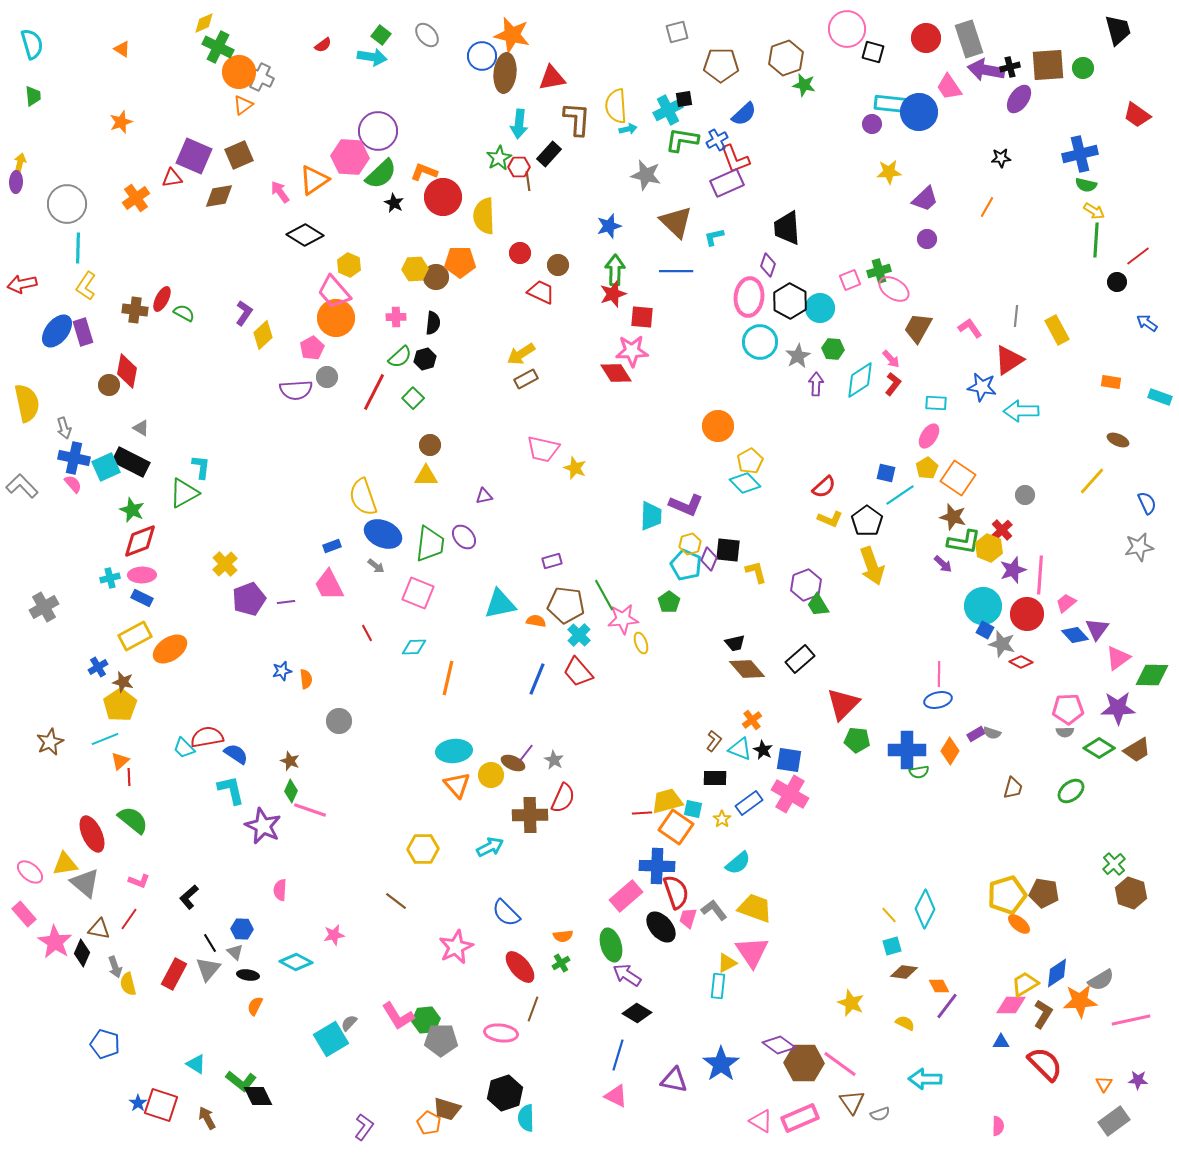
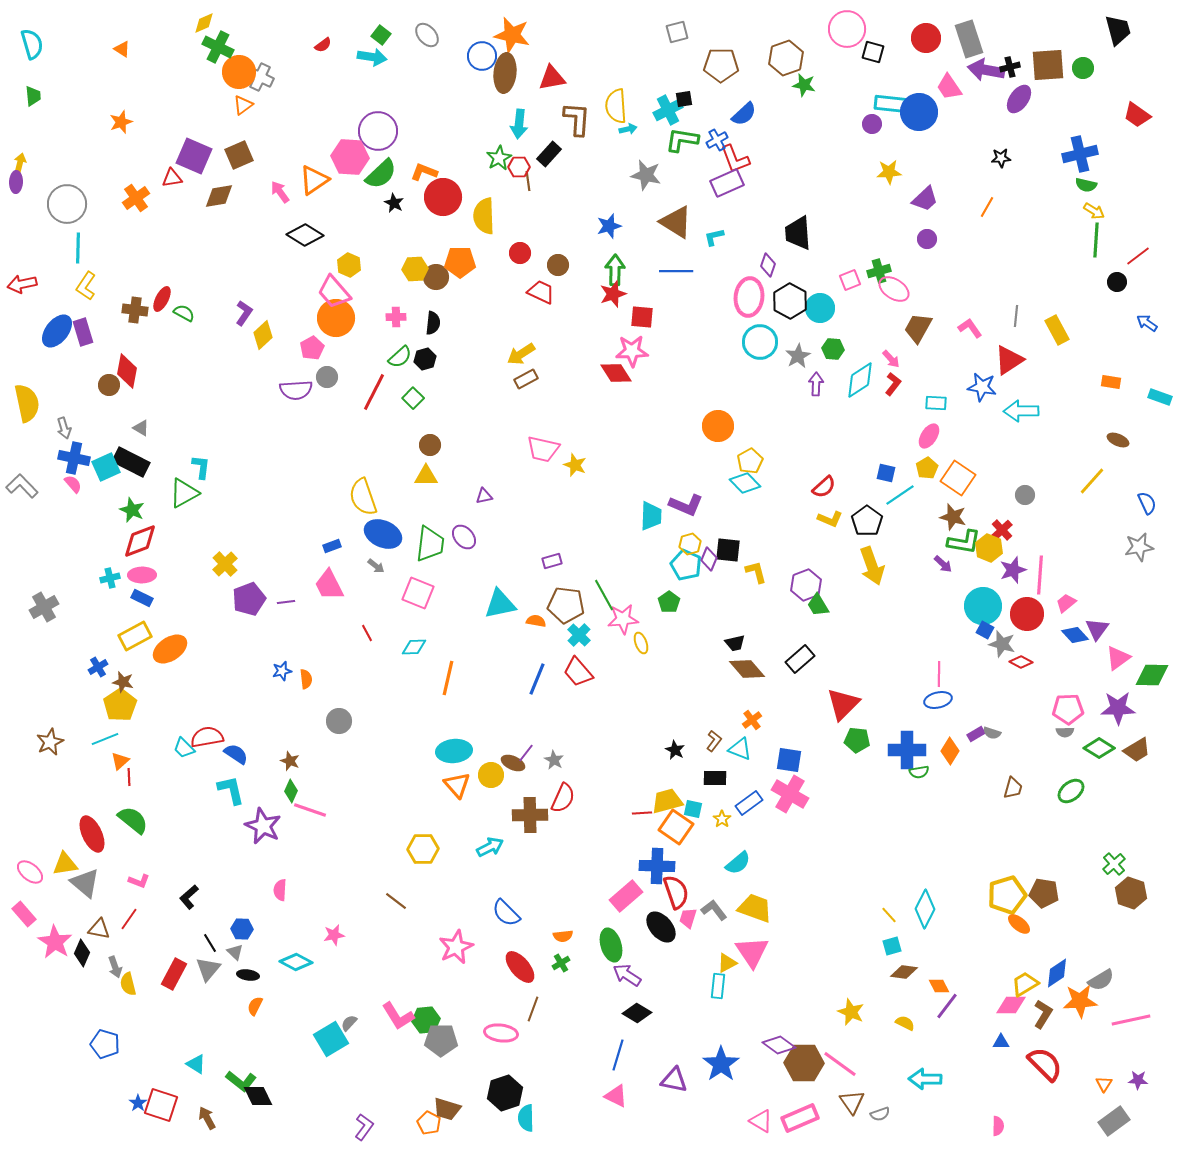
brown triangle at (676, 222): rotated 12 degrees counterclockwise
black trapezoid at (787, 228): moved 11 px right, 5 px down
yellow star at (575, 468): moved 3 px up
black star at (763, 750): moved 88 px left
yellow star at (851, 1003): moved 9 px down
